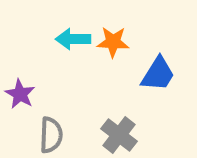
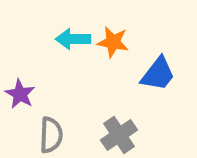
orange star: rotated 8 degrees clockwise
blue trapezoid: rotated 6 degrees clockwise
gray cross: rotated 18 degrees clockwise
